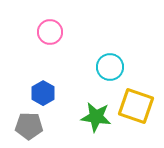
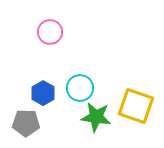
cyan circle: moved 30 px left, 21 px down
gray pentagon: moved 3 px left, 3 px up
